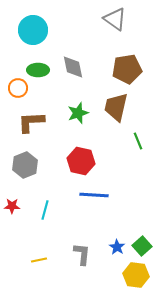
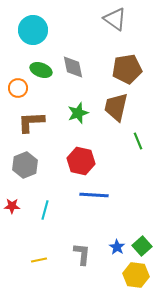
green ellipse: moved 3 px right; rotated 20 degrees clockwise
